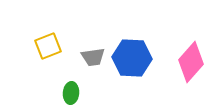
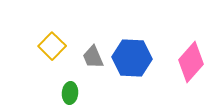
yellow square: moved 4 px right; rotated 24 degrees counterclockwise
gray trapezoid: rotated 75 degrees clockwise
green ellipse: moved 1 px left
